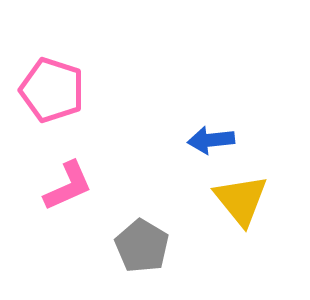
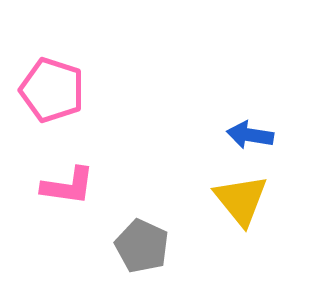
blue arrow: moved 39 px right, 5 px up; rotated 15 degrees clockwise
pink L-shape: rotated 32 degrees clockwise
gray pentagon: rotated 6 degrees counterclockwise
